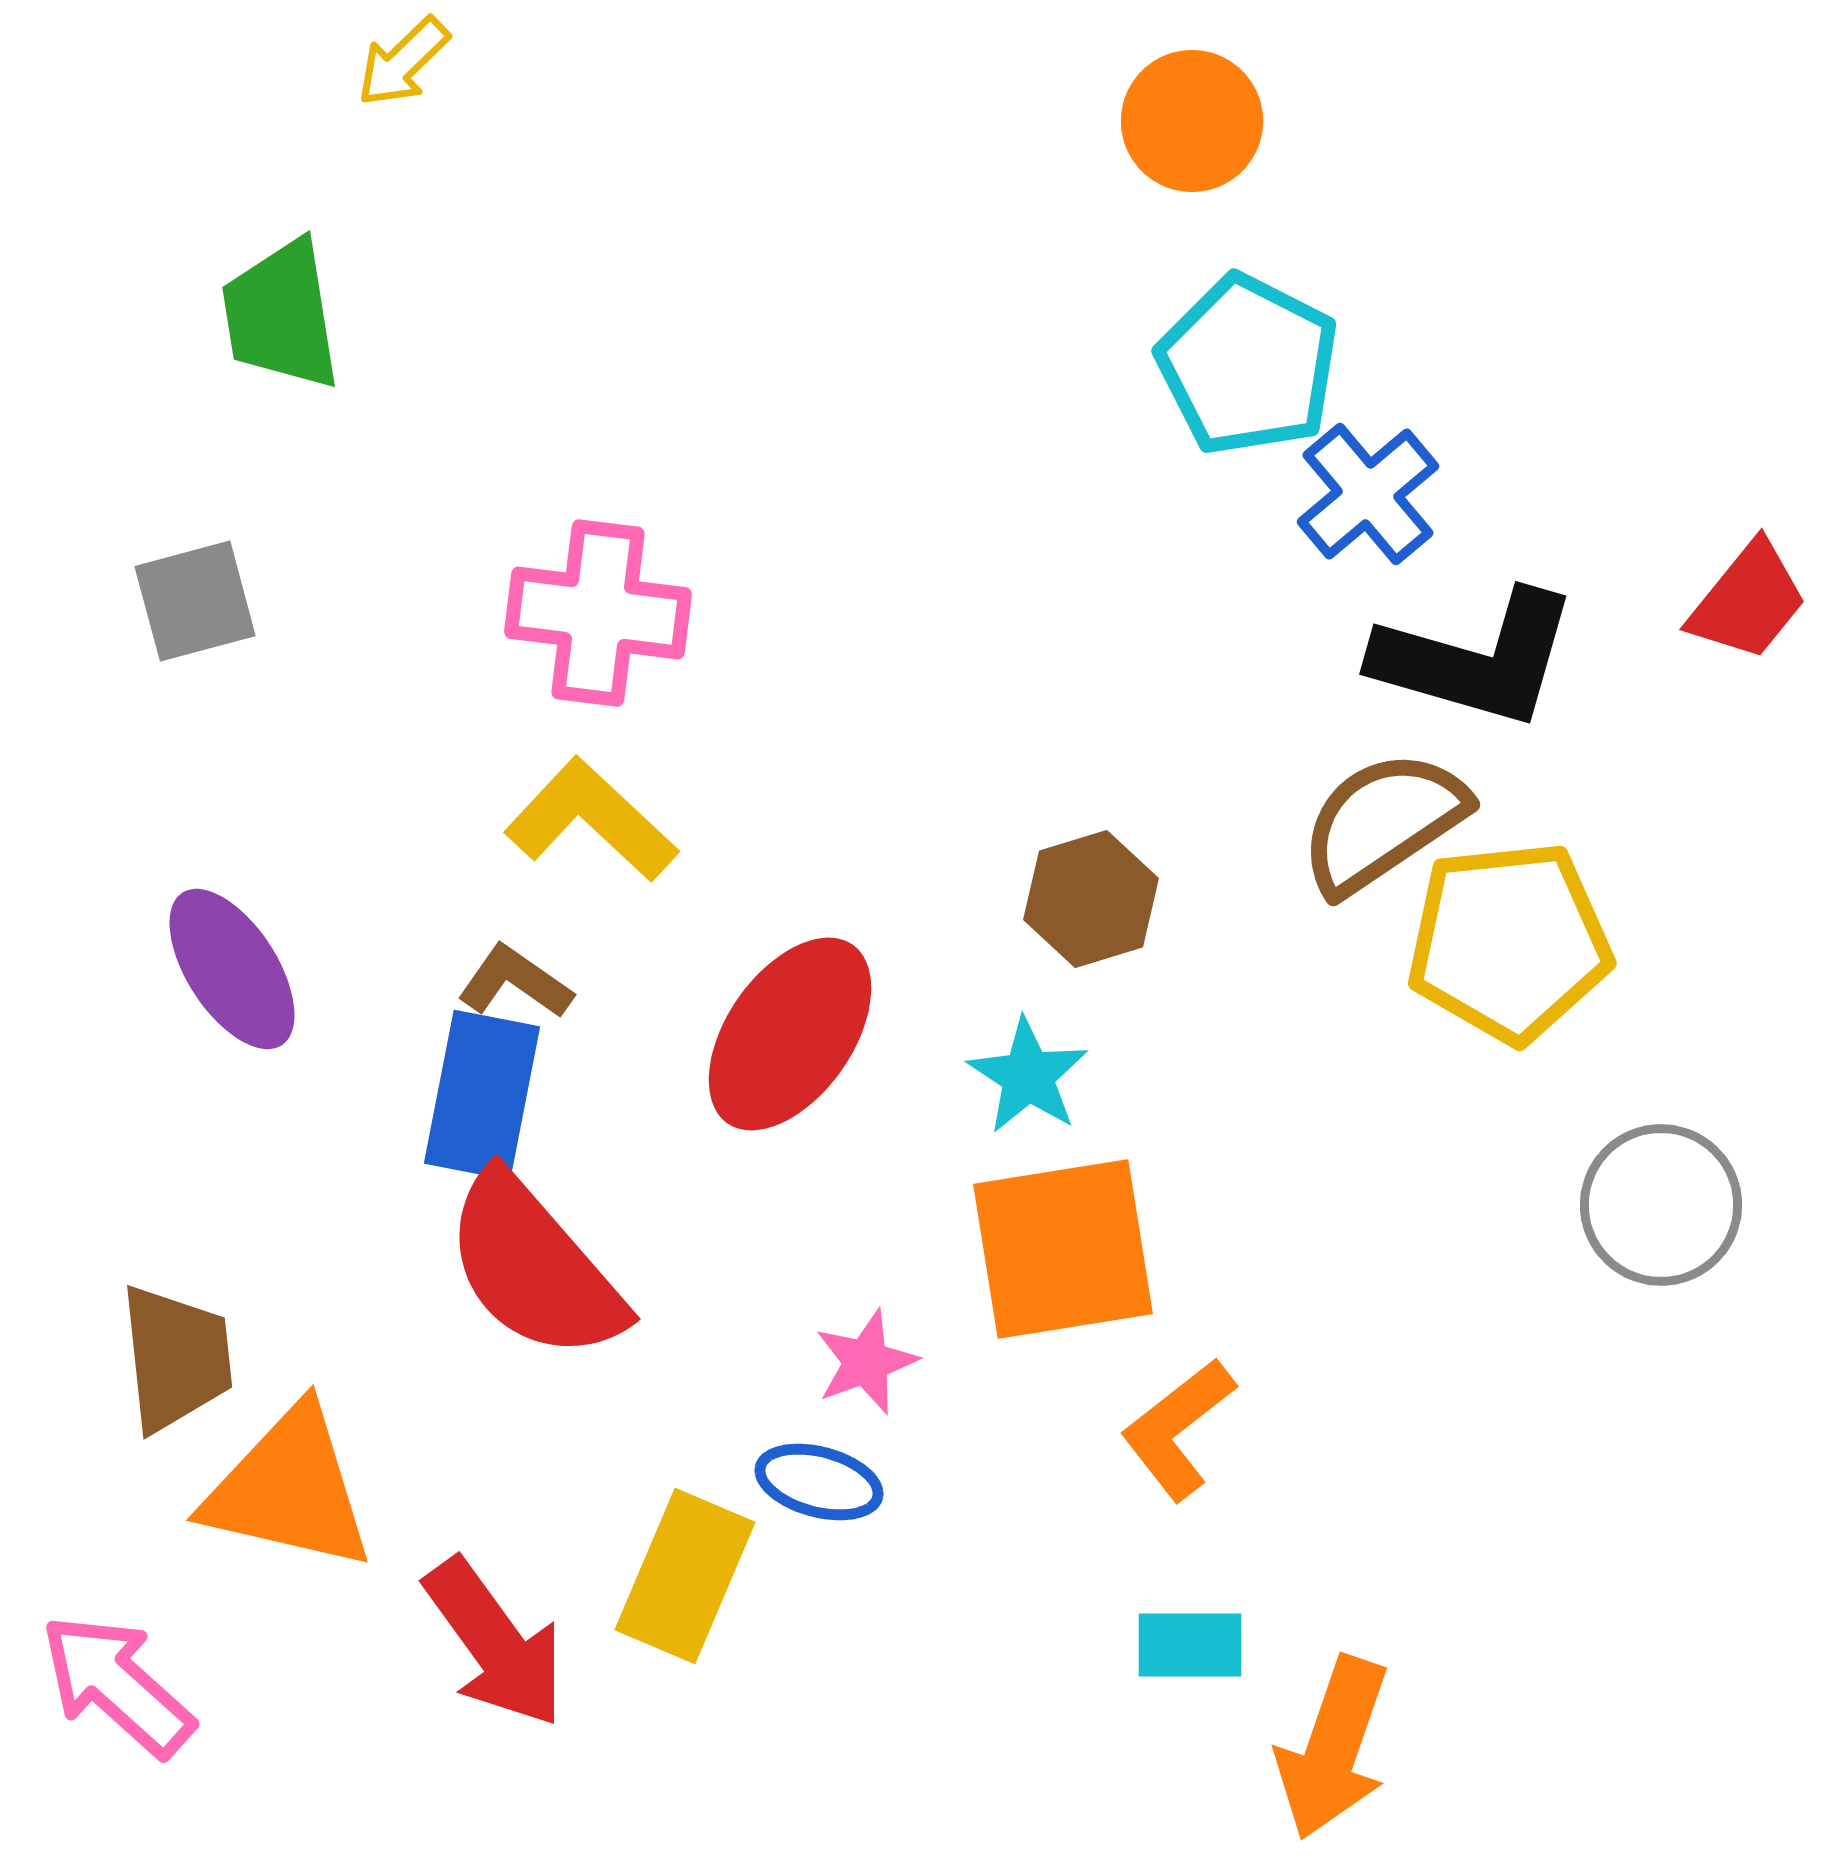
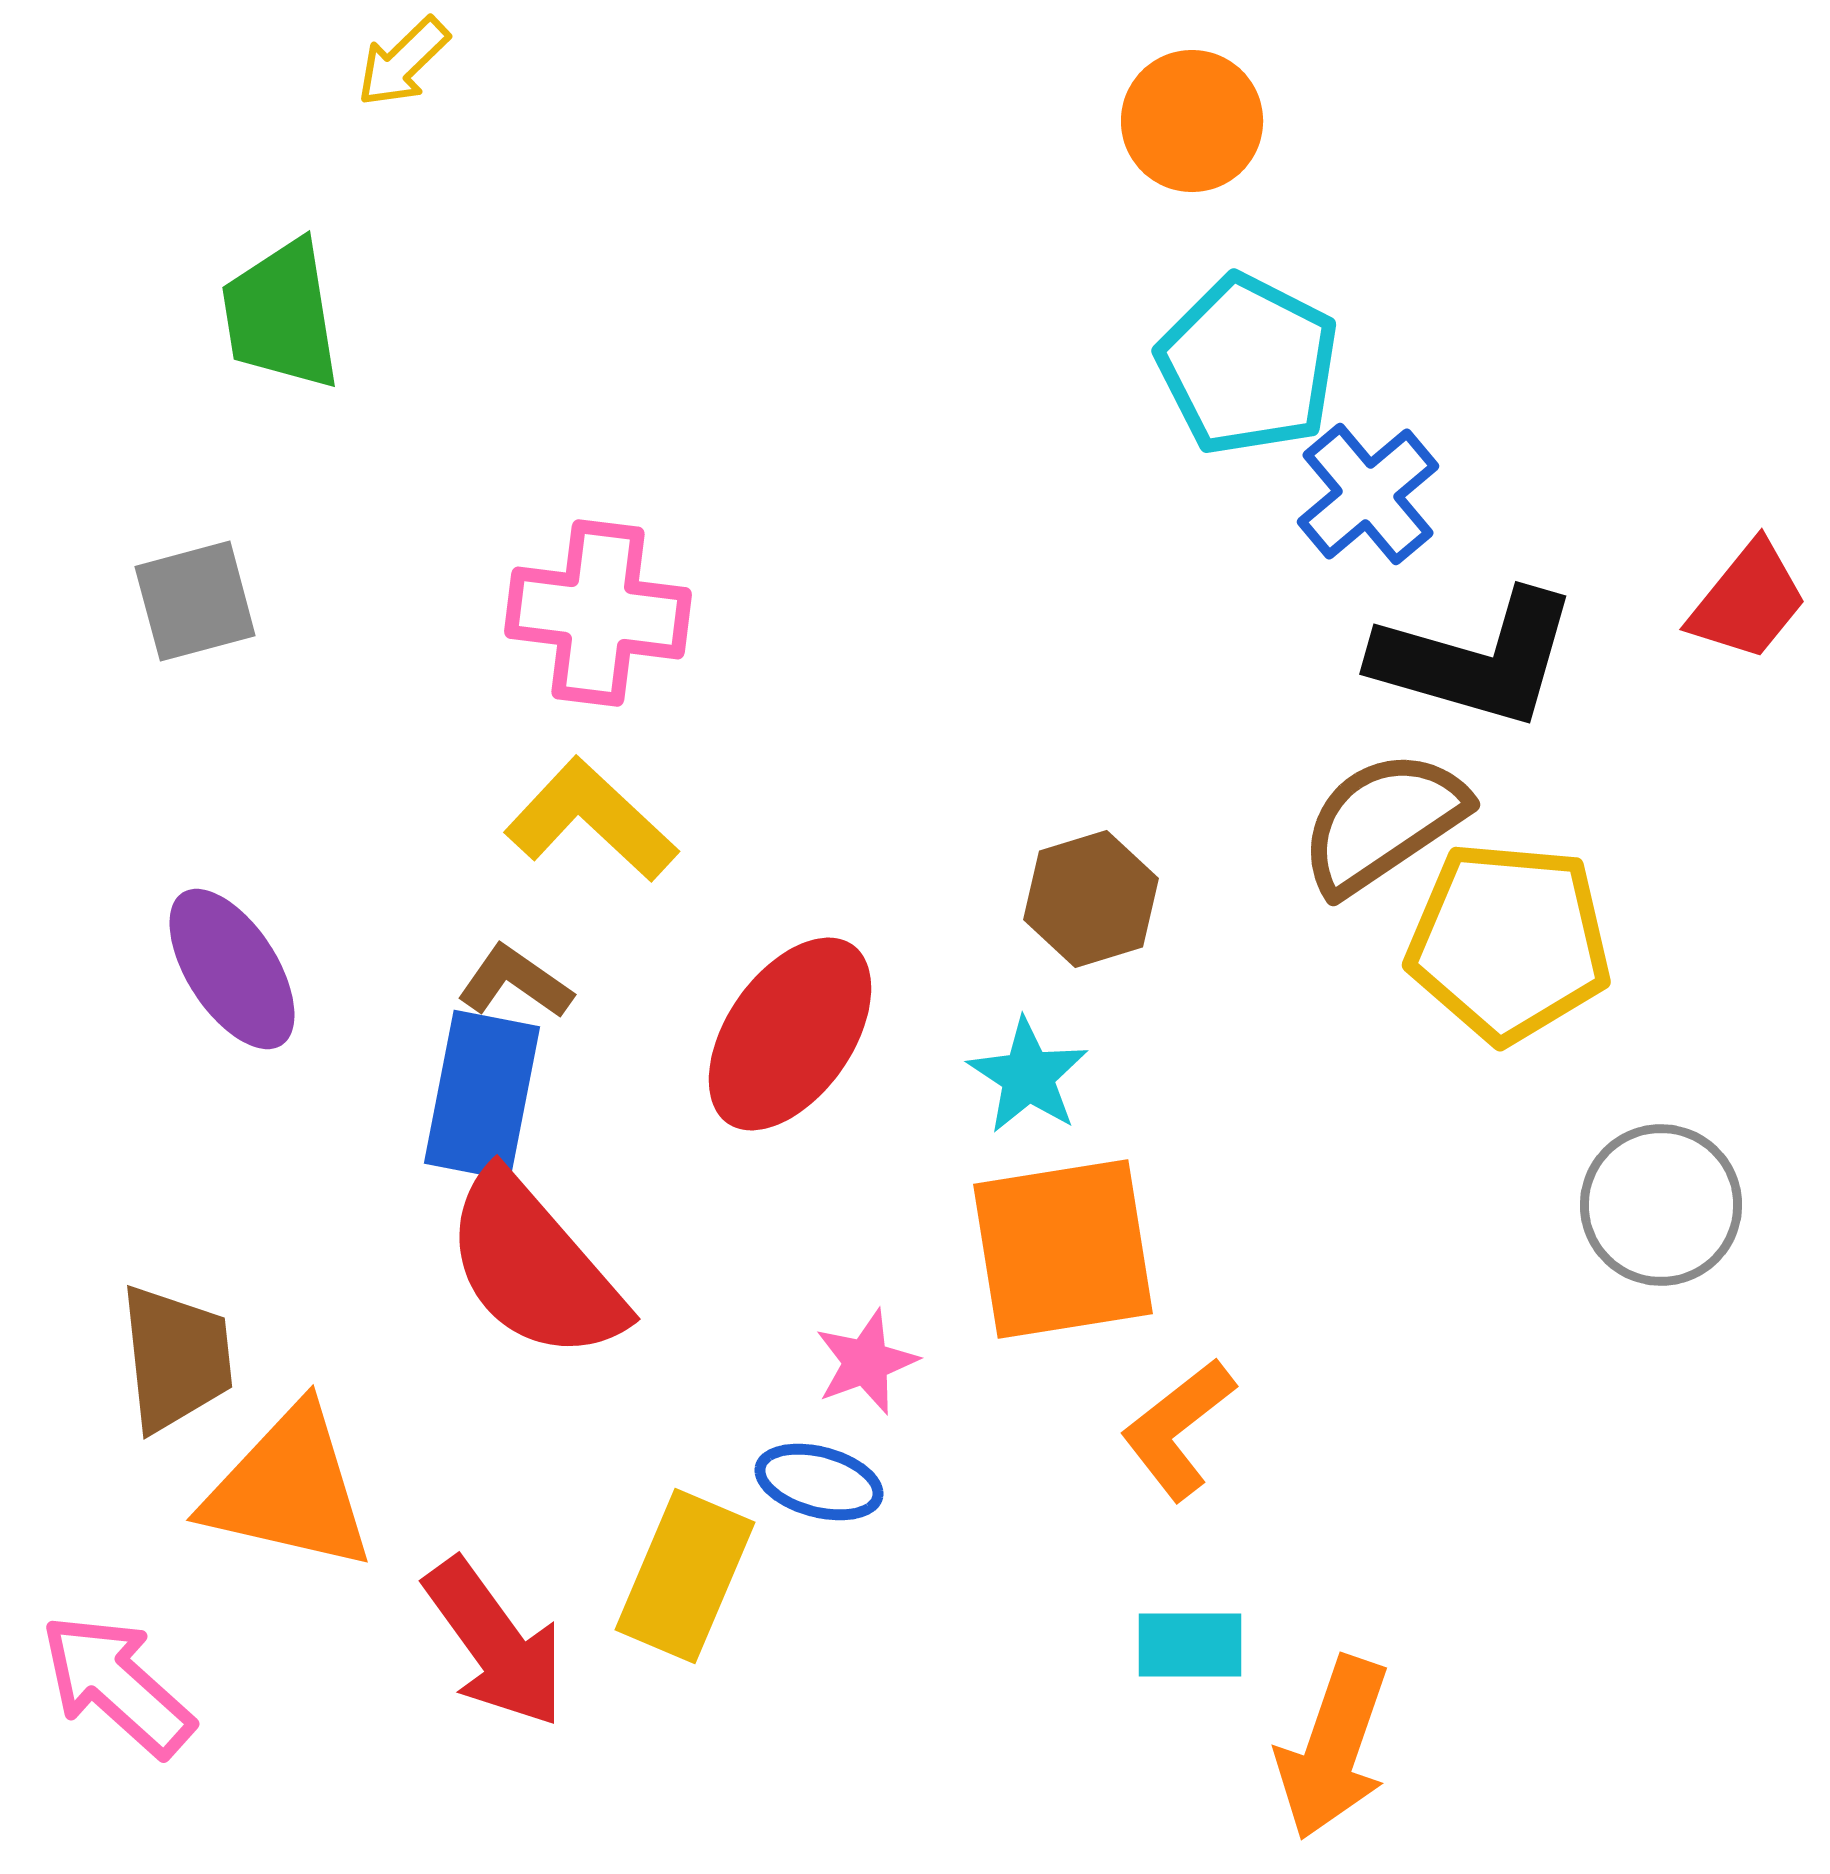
yellow pentagon: rotated 11 degrees clockwise
